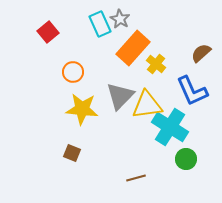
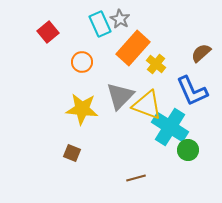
orange circle: moved 9 px right, 10 px up
yellow triangle: rotated 28 degrees clockwise
green circle: moved 2 px right, 9 px up
